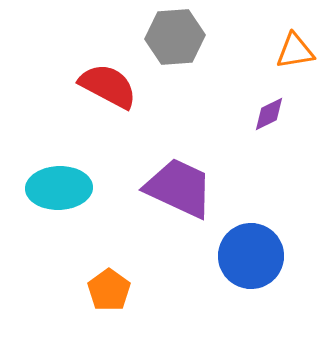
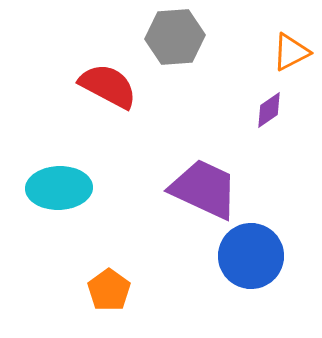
orange triangle: moved 4 px left, 1 px down; rotated 18 degrees counterclockwise
purple diamond: moved 4 px up; rotated 9 degrees counterclockwise
purple trapezoid: moved 25 px right, 1 px down
